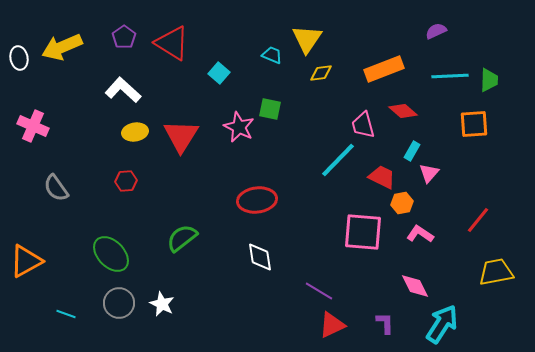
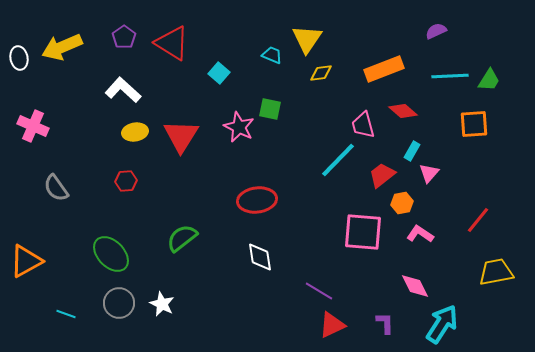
green trapezoid at (489, 80): rotated 30 degrees clockwise
red trapezoid at (382, 177): moved 2 px up; rotated 64 degrees counterclockwise
